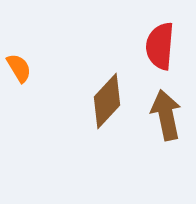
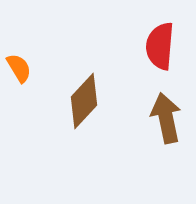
brown diamond: moved 23 px left
brown arrow: moved 3 px down
